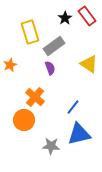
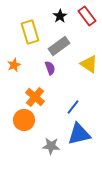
black star: moved 5 px left, 2 px up
gray rectangle: moved 5 px right
orange star: moved 4 px right
